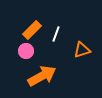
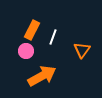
orange rectangle: rotated 18 degrees counterclockwise
white line: moved 3 px left, 3 px down
orange triangle: rotated 36 degrees counterclockwise
